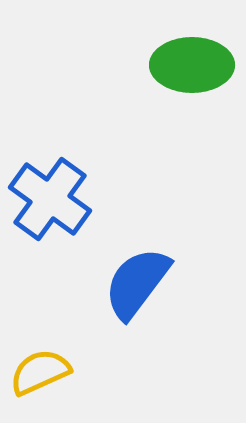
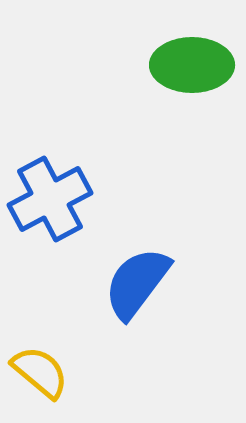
blue cross: rotated 26 degrees clockwise
yellow semicircle: rotated 64 degrees clockwise
